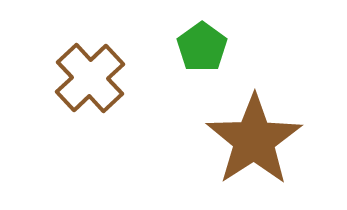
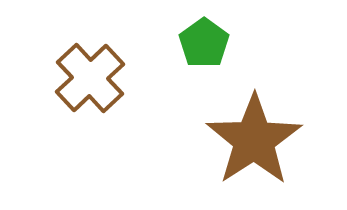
green pentagon: moved 2 px right, 4 px up
